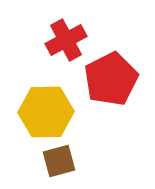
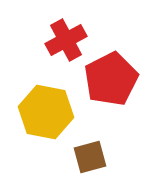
yellow hexagon: rotated 12 degrees clockwise
brown square: moved 31 px right, 4 px up
